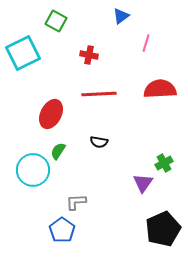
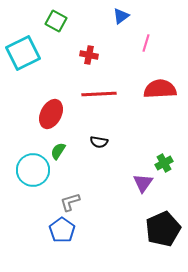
gray L-shape: moved 6 px left; rotated 15 degrees counterclockwise
